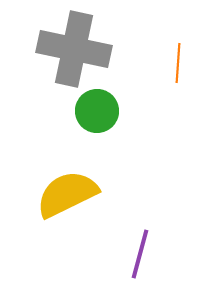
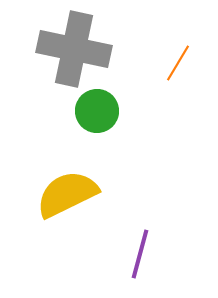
orange line: rotated 27 degrees clockwise
